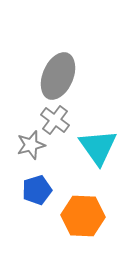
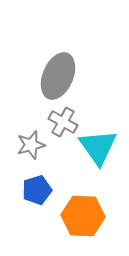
gray cross: moved 8 px right, 2 px down; rotated 8 degrees counterclockwise
